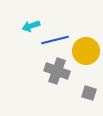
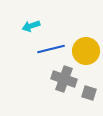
blue line: moved 4 px left, 9 px down
gray cross: moved 7 px right, 8 px down
